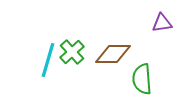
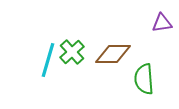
green semicircle: moved 2 px right
